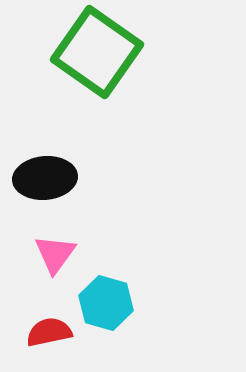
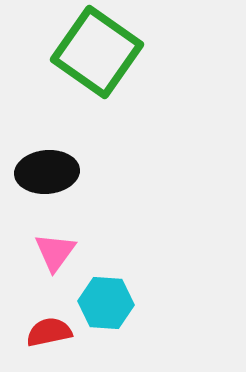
black ellipse: moved 2 px right, 6 px up
pink triangle: moved 2 px up
cyan hexagon: rotated 12 degrees counterclockwise
